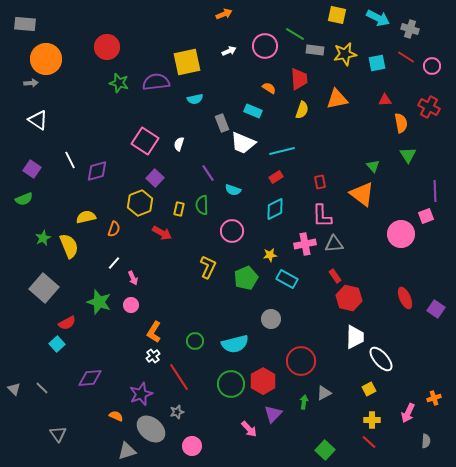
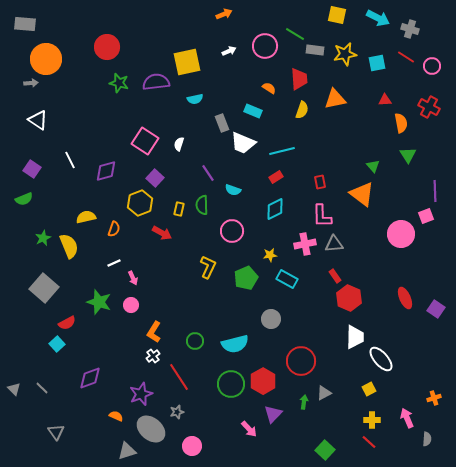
orange triangle at (337, 99): moved 2 px left
purple diamond at (97, 171): moved 9 px right
white line at (114, 263): rotated 24 degrees clockwise
red hexagon at (349, 298): rotated 10 degrees clockwise
purple diamond at (90, 378): rotated 15 degrees counterclockwise
pink arrow at (408, 413): moved 1 px left, 5 px down; rotated 132 degrees clockwise
gray triangle at (58, 434): moved 2 px left, 2 px up
gray semicircle at (426, 441): moved 1 px right, 2 px up
